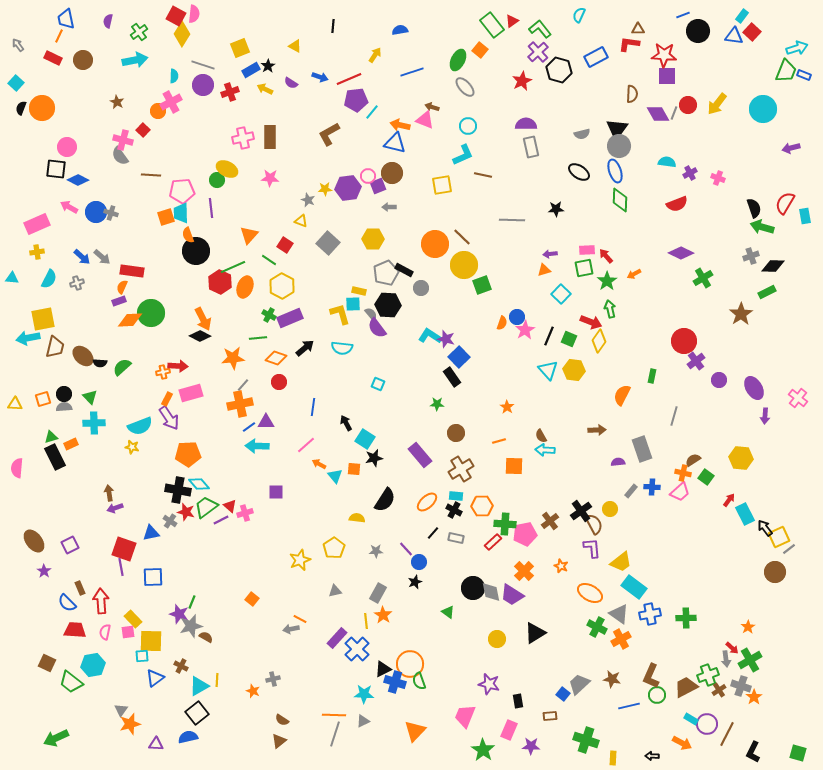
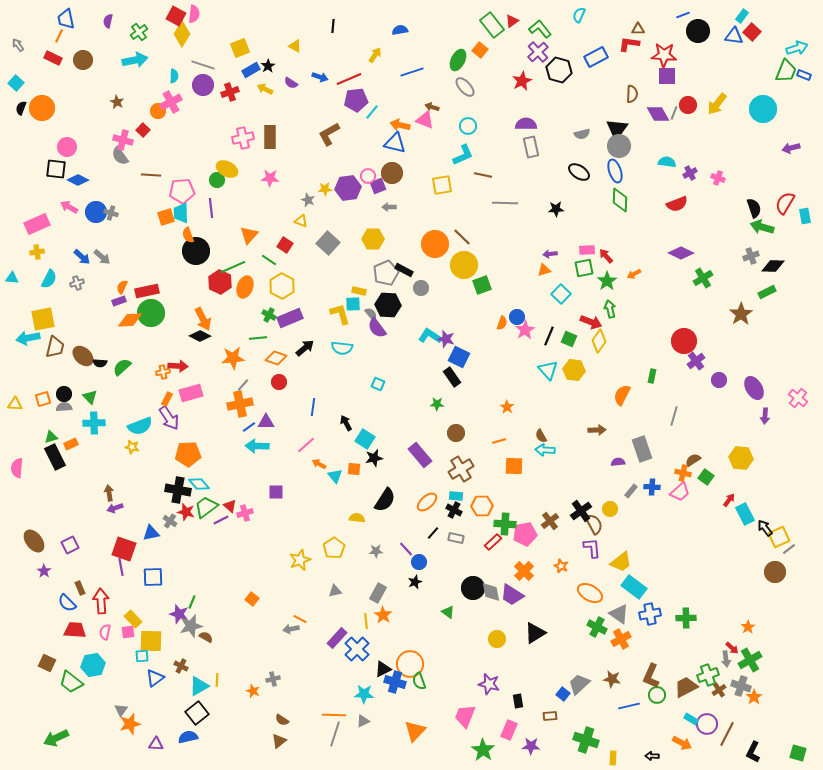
gray line at (512, 220): moved 7 px left, 17 px up
red rectangle at (132, 271): moved 15 px right, 20 px down; rotated 20 degrees counterclockwise
blue square at (459, 357): rotated 20 degrees counterclockwise
